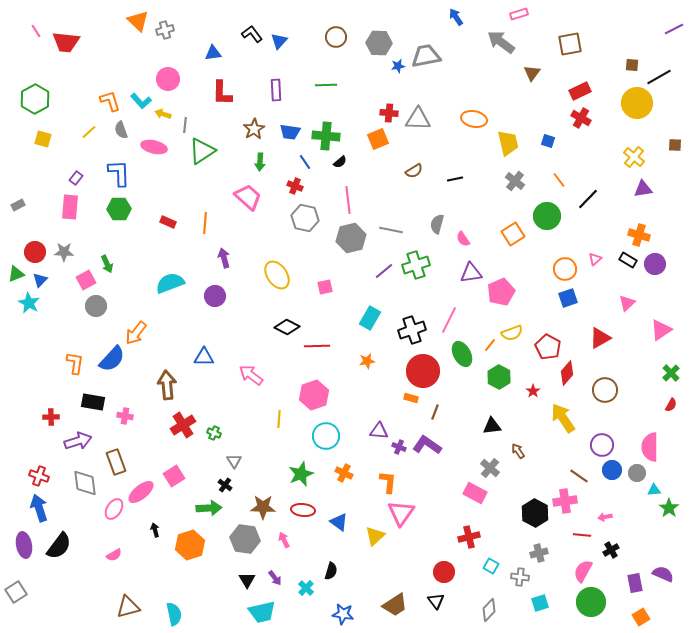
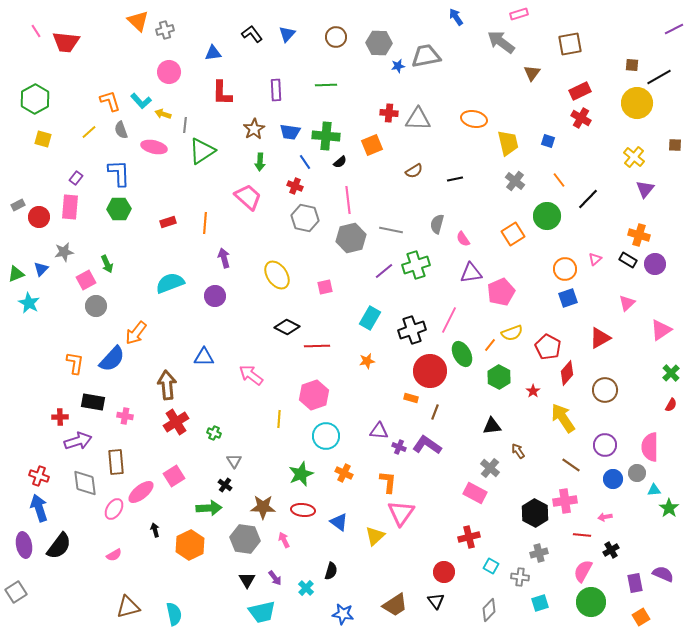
blue triangle at (279, 41): moved 8 px right, 7 px up
pink circle at (168, 79): moved 1 px right, 7 px up
orange square at (378, 139): moved 6 px left, 6 px down
purple triangle at (643, 189): moved 2 px right; rotated 42 degrees counterclockwise
red rectangle at (168, 222): rotated 42 degrees counterclockwise
red circle at (35, 252): moved 4 px right, 35 px up
gray star at (64, 252): rotated 12 degrees counterclockwise
blue triangle at (40, 280): moved 1 px right, 11 px up
red circle at (423, 371): moved 7 px right
red cross at (51, 417): moved 9 px right
red cross at (183, 425): moved 7 px left, 3 px up
purple circle at (602, 445): moved 3 px right
brown rectangle at (116, 462): rotated 15 degrees clockwise
blue circle at (612, 470): moved 1 px right, 9 px down
brown line at (579, 476): moved 8 px left, 11 px up
orange hexagon at (190, 545): rotated 8 degrees counterclockwise
